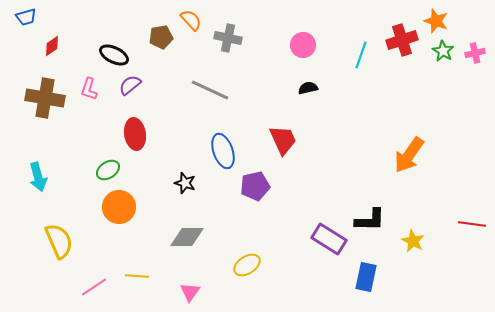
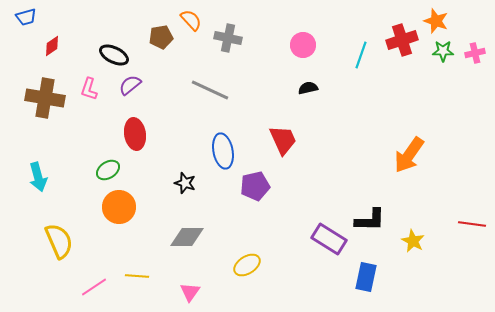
green star: rotated 30 degrees counterclockwise
blue ellipse: rotated 8 degrees clockwise
